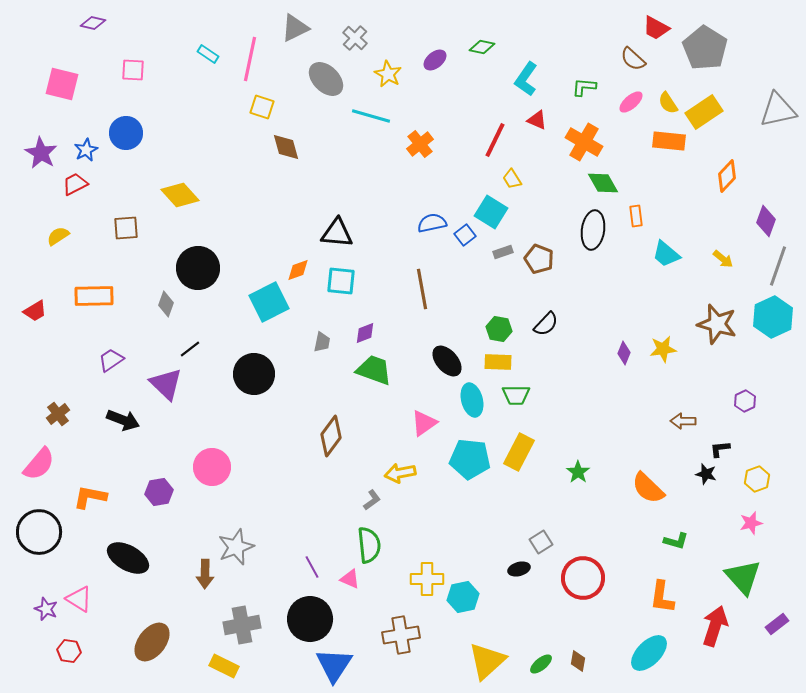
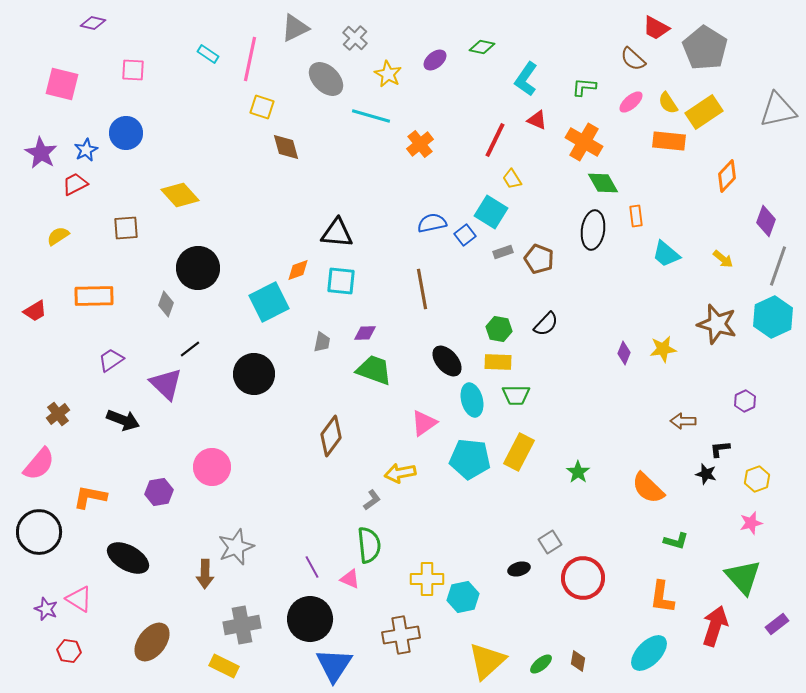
purple diamond at (365, 333): rotated 20 degrees clockwise
gray square at (541, 542): moved 9 px right
